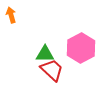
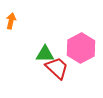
orange arrow: moved 6 px down; rotated 28 degrees clockwise
red trapezoid: moved 5 px right, 2 px up
